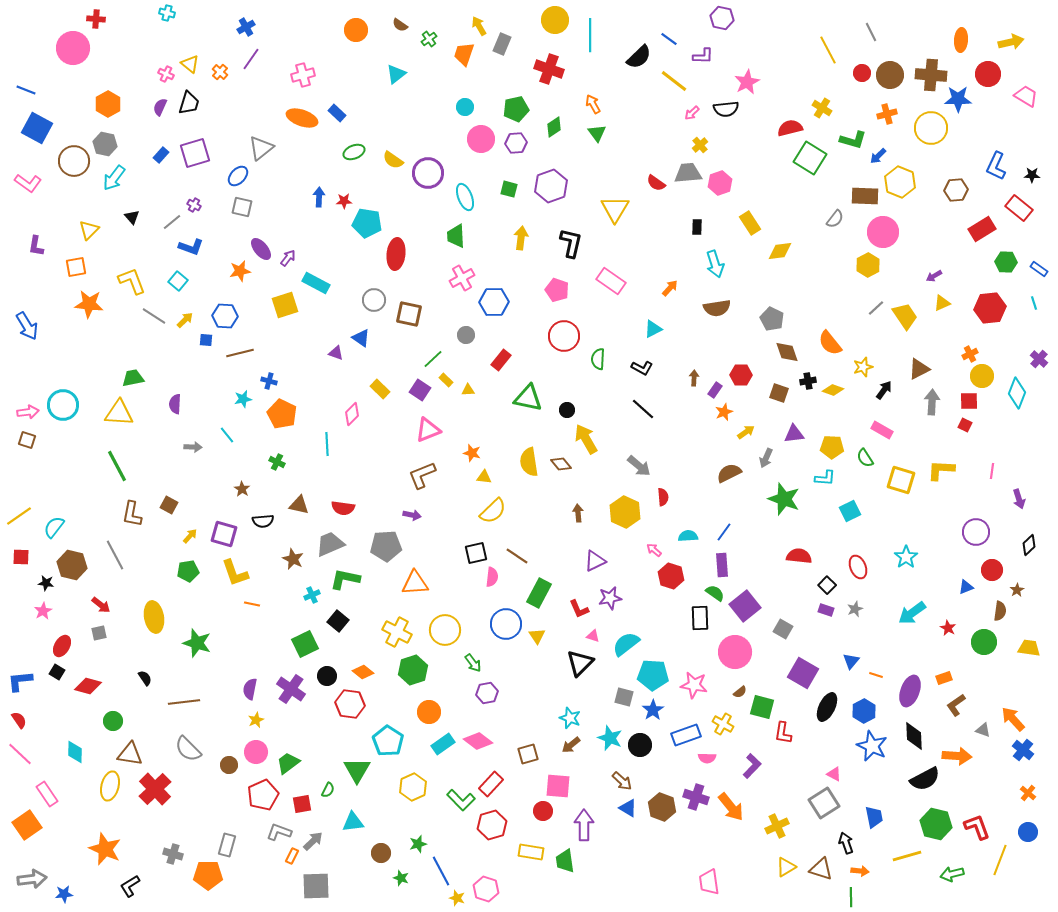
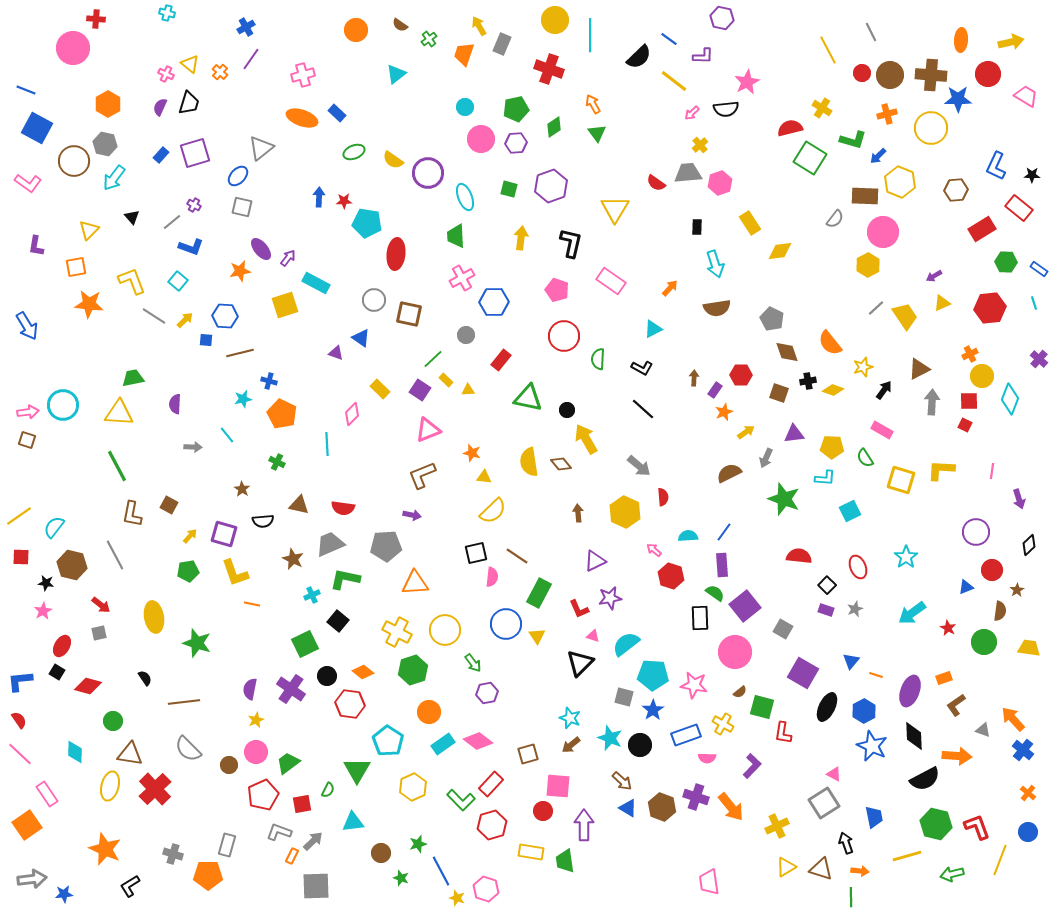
cyan diamond at (1017, 393): moved 7 px left, 6 px down
